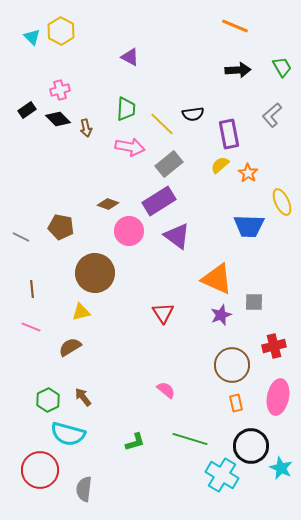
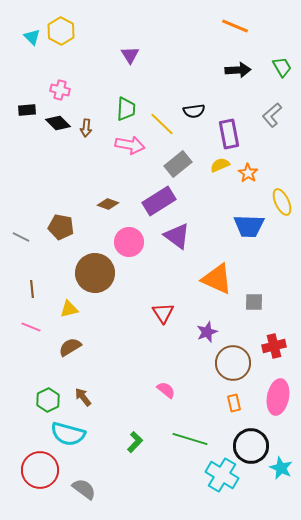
purple triangle at (130, 57): moved 2 px up; rotated 30 degrees clockwise
pink cross at (60, 90): rotated 30 degrees clockwise
black rectangle at (27, 110): rotated 30 degrees clockwise
black semicircle at (193, 114): moved 1 px right, 3 px up
black diamond at (58, 119): moved 4 px down
brown arrow at (86, 128): rotated 18 degrees clockwise
pink arrow at (130, 147): moved 2 px up
gray rectangle at (169, 164): moved 9 px right
yellow semicircle at (220, 165): rotated 18 degrees clockwise
pink circle at (129, 231): moved 11 px down
yellow triangle at (81, 312): moved 12 px left, 3 px up
purple star at (221, 315): moved 14 px left, 17 px down
brown circle at (232, 365): moved 1 px right, 2 px up
orange rectangle at (236, 403): moved 2 px left
green L-shape at (135, 442): rotated 30 degrees counterclockwise
gray semicircle at (84, 489): rotated 120 degrees clockwise
